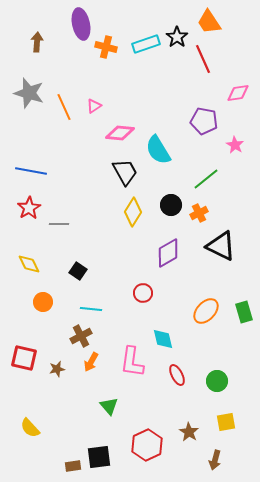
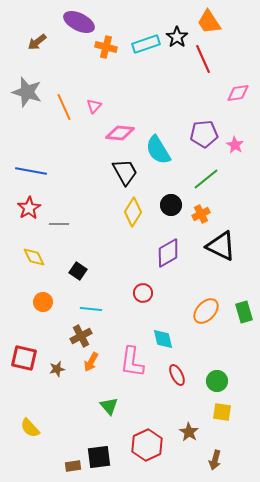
purple ellipse at (81, 24): moved 2 px left, 2 px up; rotated 52 degrees counterclockwise
brown arrow at (37, 42): rotated 132 degrees counterclockwise
gray star at (29, 93): moved 2 px left, 1 px up
pink triangle at (94, 106): rotated 14 degrees counterclockwise
purple pentagon at (204, 121): moved 13 px down; rotated 16 degrees counterclockwise
orange cross at (199, 213): moved 2 px right, 1 px down
yellow diamond at (29, 264): moved 5 px right, 7 px up
yellow square at (226, 422): moved 4 px left, 10 px up; rotated 18 degrees clockwise
